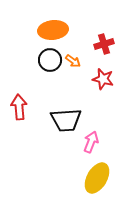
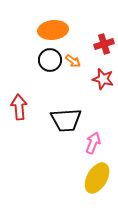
pink arrow: moved 2 px right, 1 px down
